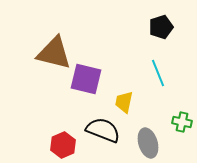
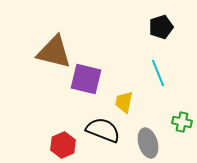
brown triangle: moved 1 px up
